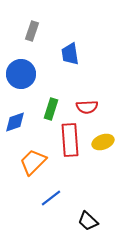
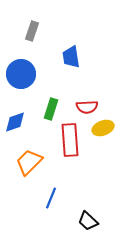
blue trapezoid: moved 1 px right, 3 px down
yellow ellipse: moved 14 px up
orange trapezoid: moved 4 px left
blue line: rotated 30 degrees counterclockwise
